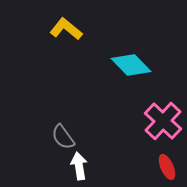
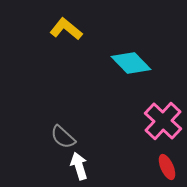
cyan diamond: moved 2 px up
gray semicircle: rotated 12 degrees counterclockwise
white arrow: rotated 8 degrees counterclockwise
